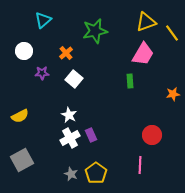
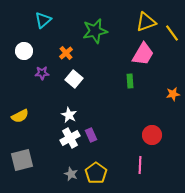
gray square: rotated 15 degrees clockwise
